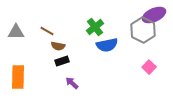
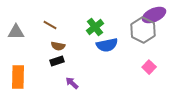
brown line: moved 3 px right, 6 px up
black rectangle: moved 5 px left
